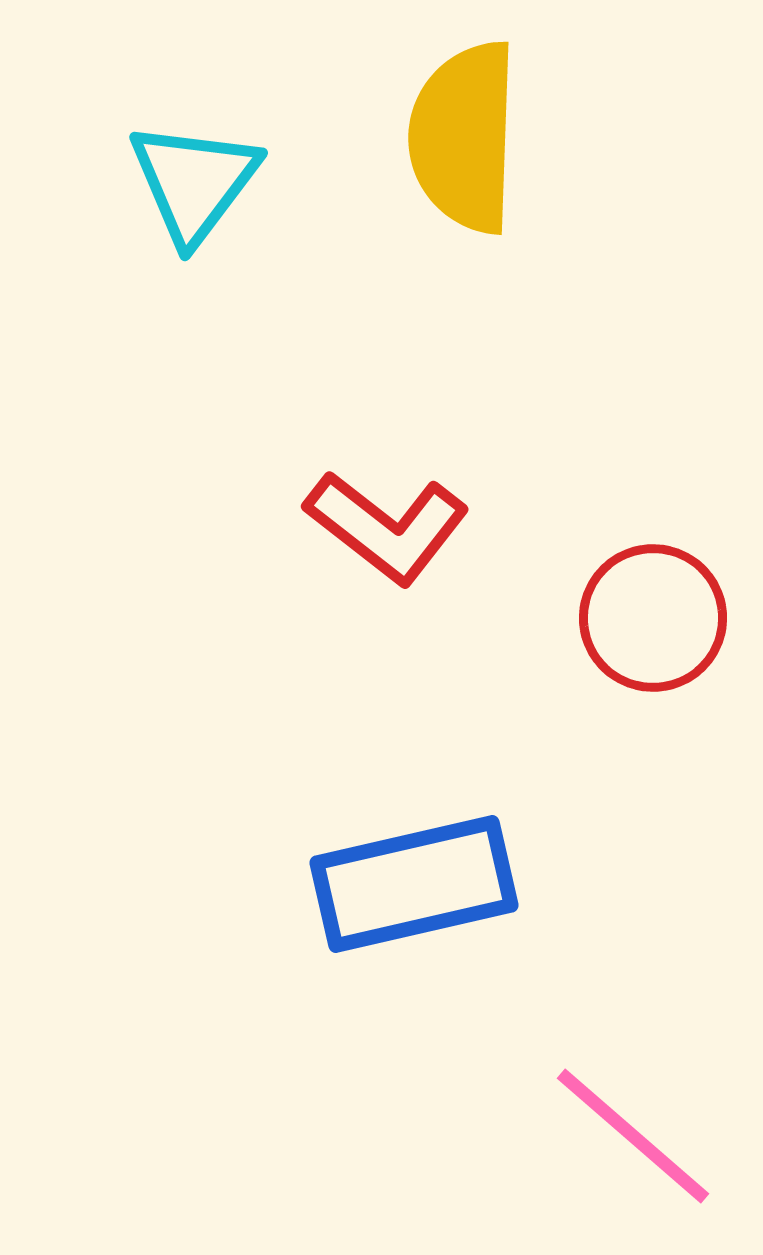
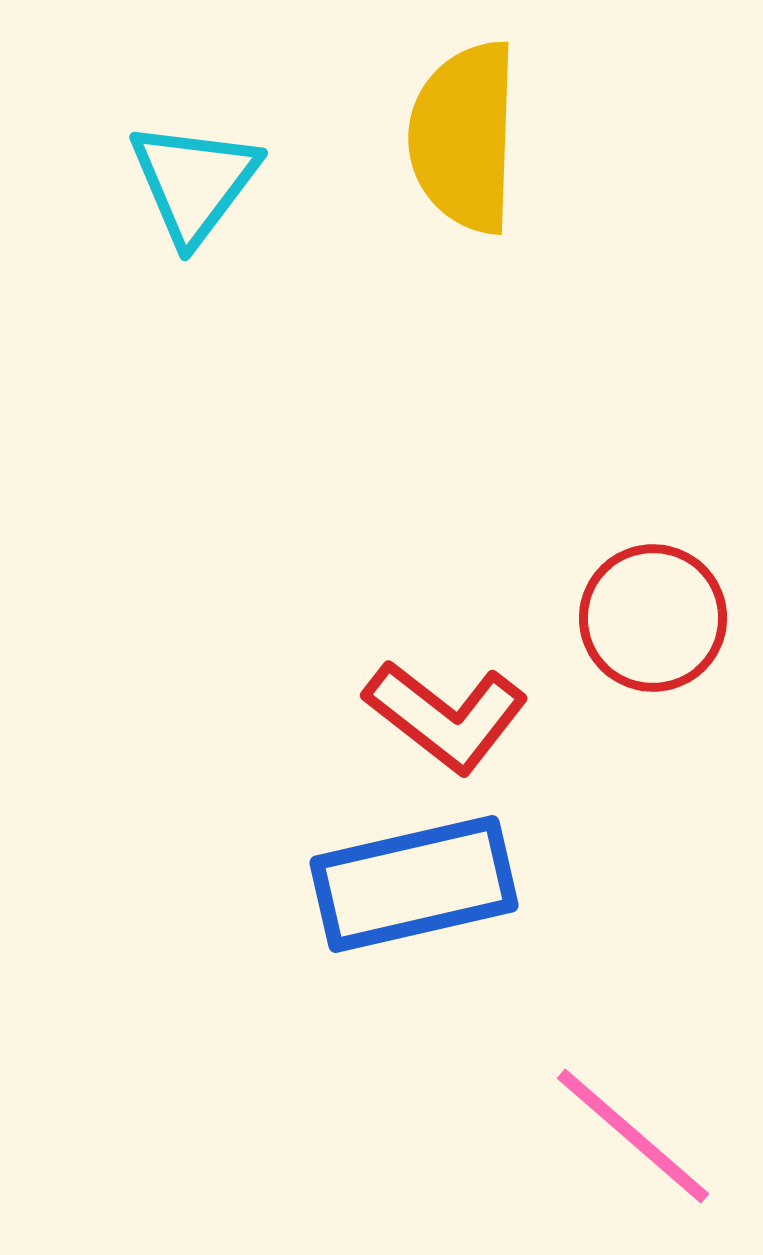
red L-shape: moved 59 px right, 189 px down
